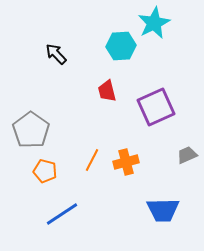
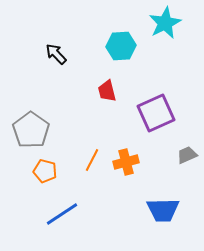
cyan star: moved 11 px right
purple square: moved 6 px down
